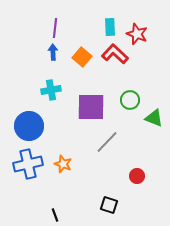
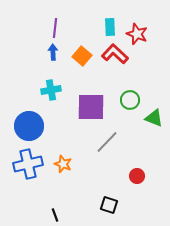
orange square: moved 1 px up
